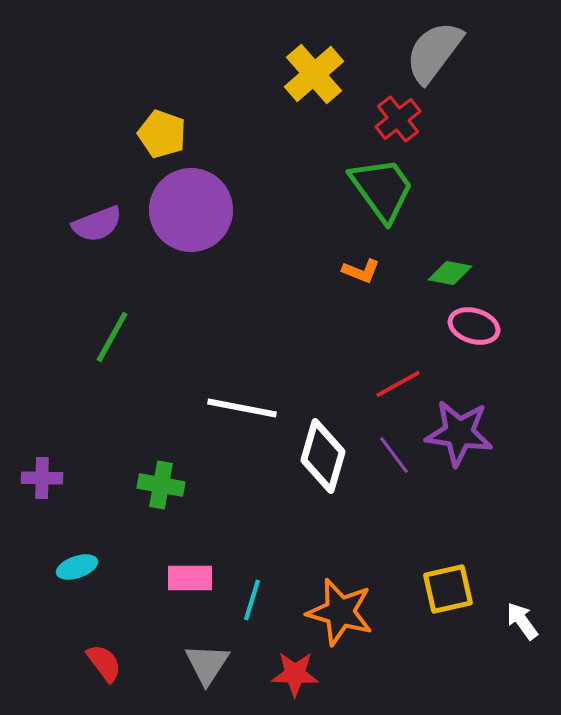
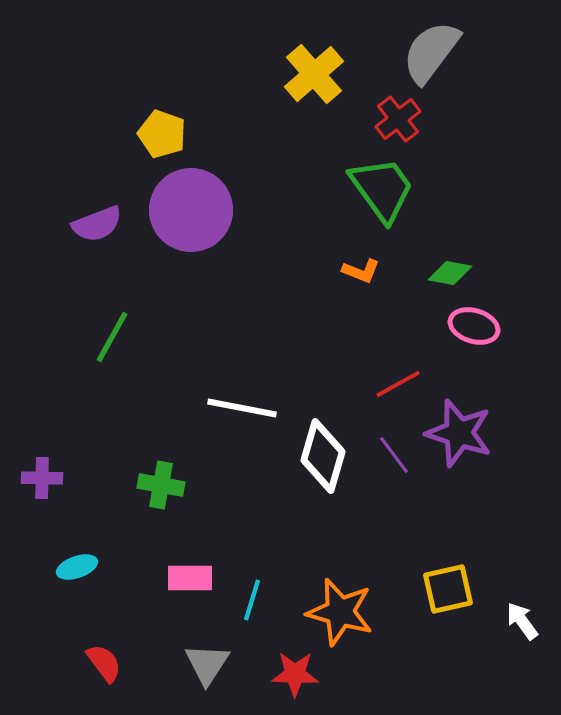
gray semicircle: moved 3 px left
purple star: rotated 10 degrees clockwise
